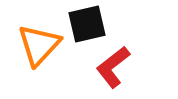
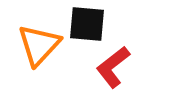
black square: rotated 18 degrees clockwise
